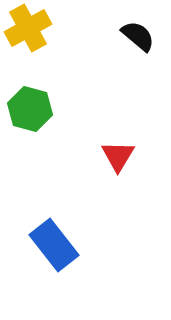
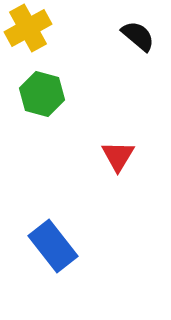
green hexagon: moved 12 px right, 15 px up
blue rectangle: moved 1 px left, 1 px down
